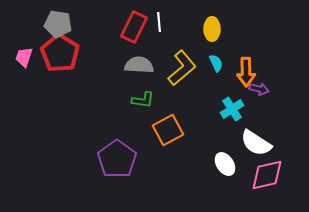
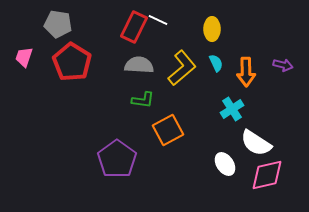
white line: moved 1 px left, 2 px up; rotated 60 degrees counterclockwise
red pentagon: moved 12 px right, 9 px down
purple arrow: moved 24 px right, 24 px up
